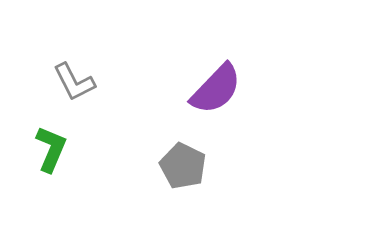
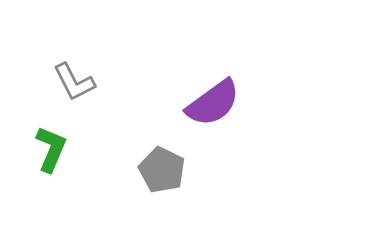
purple semicircle: moved 3 px left, 14 px down; rotated 10 degrees clockwise
gray pentagon: moved 21 px left, 4 px down
